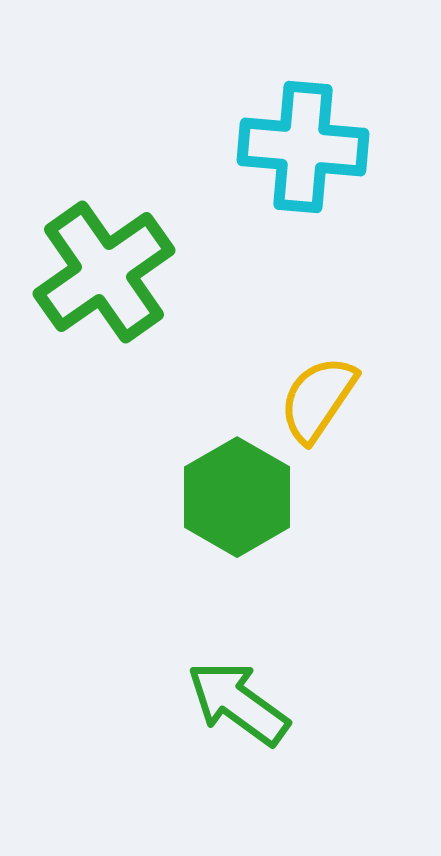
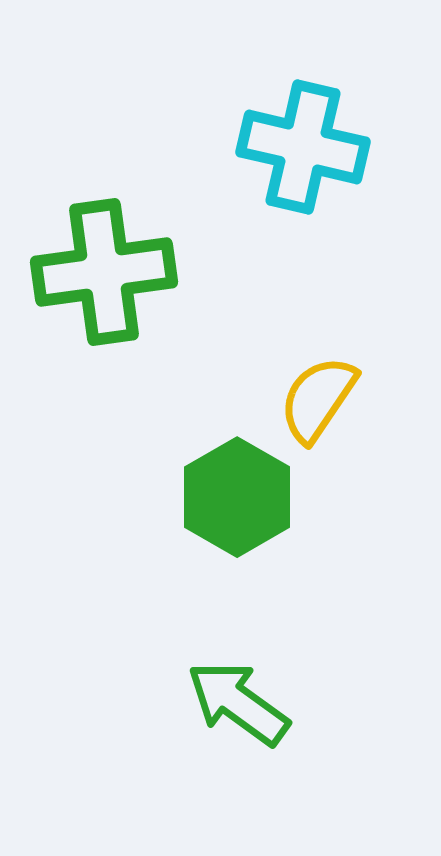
cyan cross: rotated 8 degrees clockwise
green cross: rotated 27 degrees clockwise
